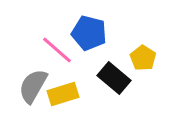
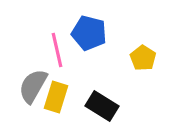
pink line: rotated 36 degrees clockwise
black rectangle: moved 12 px left, 28 px down; rotated 8 degrees counterclockwise
yellow rectangle: moved 7 px left, 3 px down; rotated 56 degrees counterclockwise
